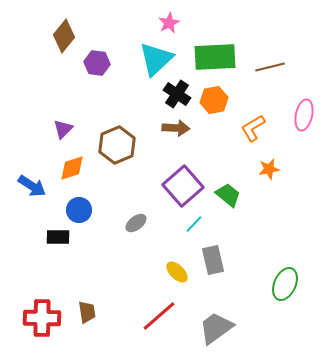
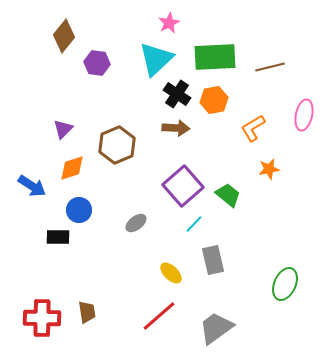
yellow ellipse: moved 6 px left, 1 px down
